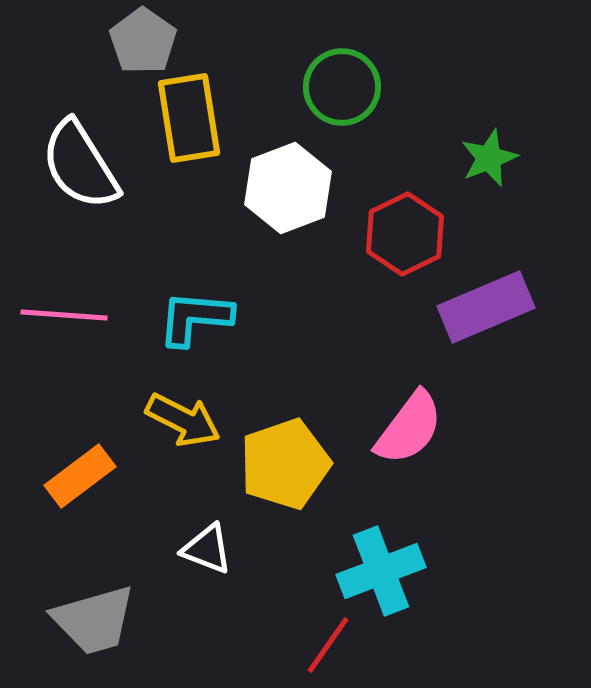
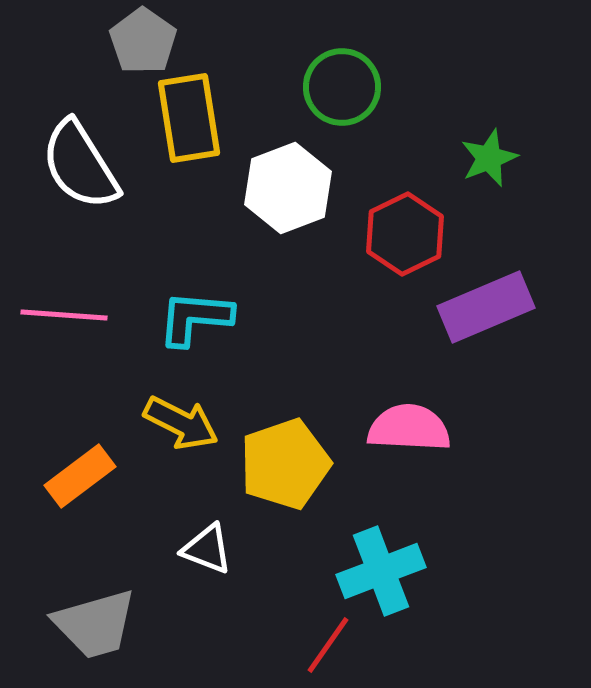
yellow arrow: moved 2 px left, 3 px down
pink semicircle: rotated 124 degrees counterclockwise
gray trapezoid: moved 1 px right, 4 px down
